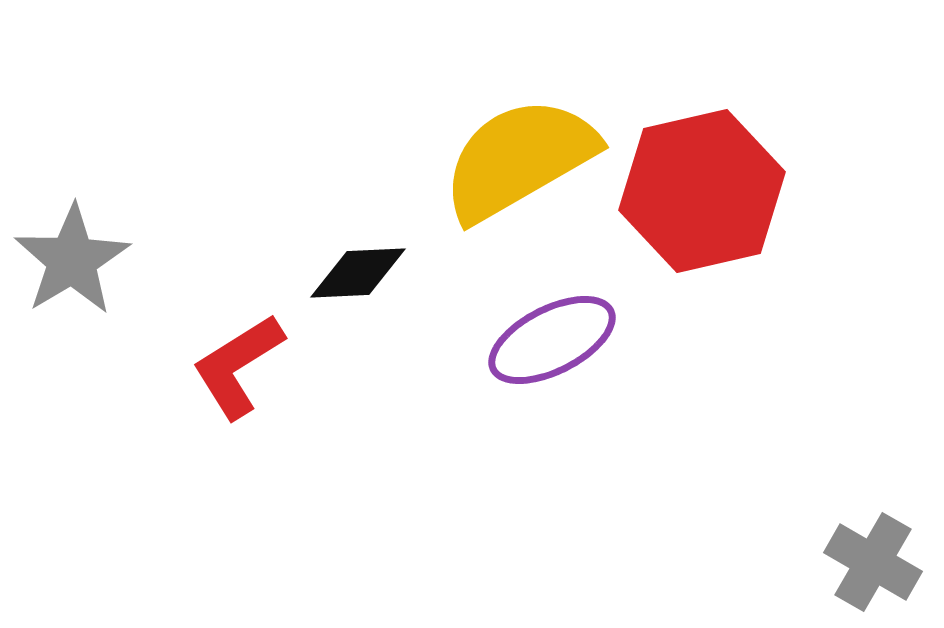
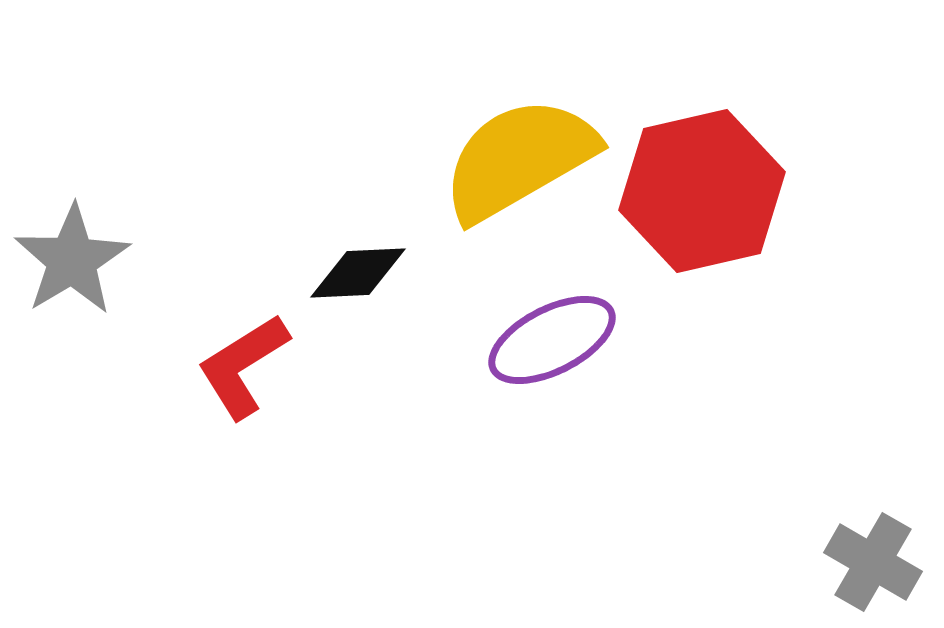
red L-shape: moved 5 px right
